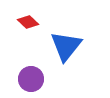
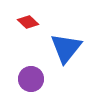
blue triangle: moved 2 px down
